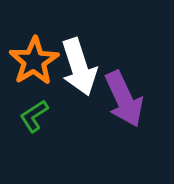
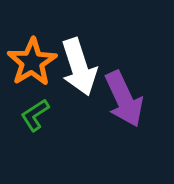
orange star: moved 2 px left, 1 px down
green L-shape: moved 1 px right, 1 px up
